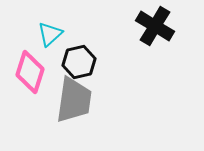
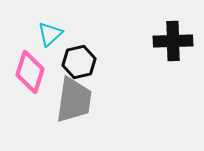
black cross: moved 18 px right, 15 px down; rotated 33 degrees counterclockwise
